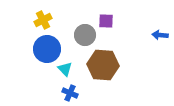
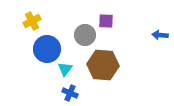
yellow cross: moved 11 px left, 1 px down
cyan triangle: rotated 21 degrees clockwise
